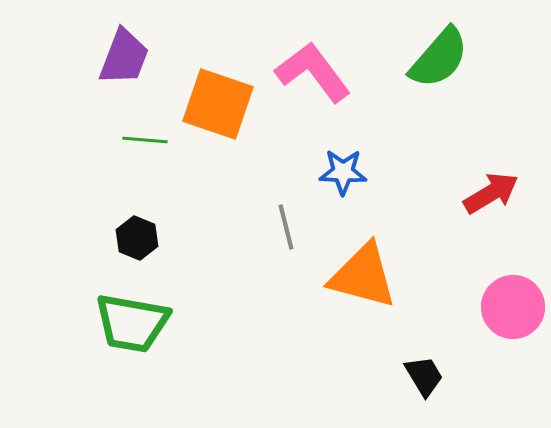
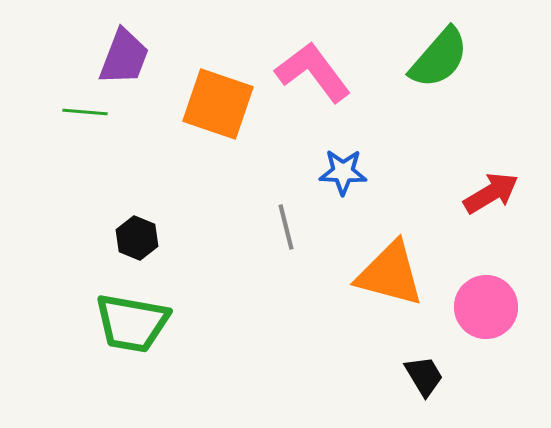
green line: moved 60 px left, 28 px up
orange triangle: moved 27 px right, 2 px up
pink circle: moved 27 px left
